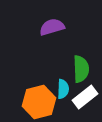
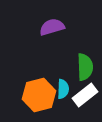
green semicircle: moved 4 px right, 2 px up
white rectangle: moved 2 px up
orange hexagon: moved 7 px up
